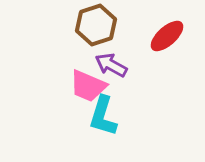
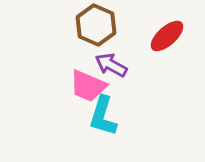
brown hexagon: rotated 18 degrees counterclockwise
